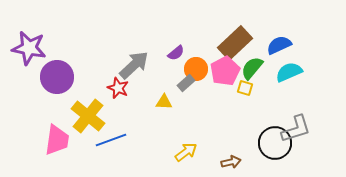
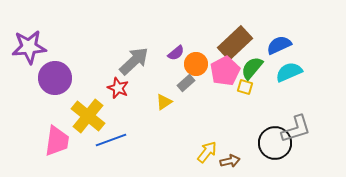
purple star: moved 1 px up; rotated 16 degrees counterclockwise
gray arrow: moved 4 px up
orange circle: moved 5 px up
purple circle: moved 2 px left, 1 px down
yellow square: moved 1 px up
yellow triangle: rotated 36 degrees counterclockwise
pink trapezoid: moved 1 px down
yellow arrow: moved 21 px right; rotated 15 degrees counterclockwise
brown arrow: moved 1 px left, 1 px up
